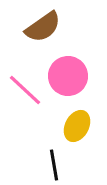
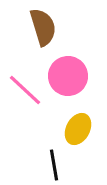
brown semicircle: rotated 72 degrees counterclockwise
yellow ellipse: moved 1 px right, 3 px down
